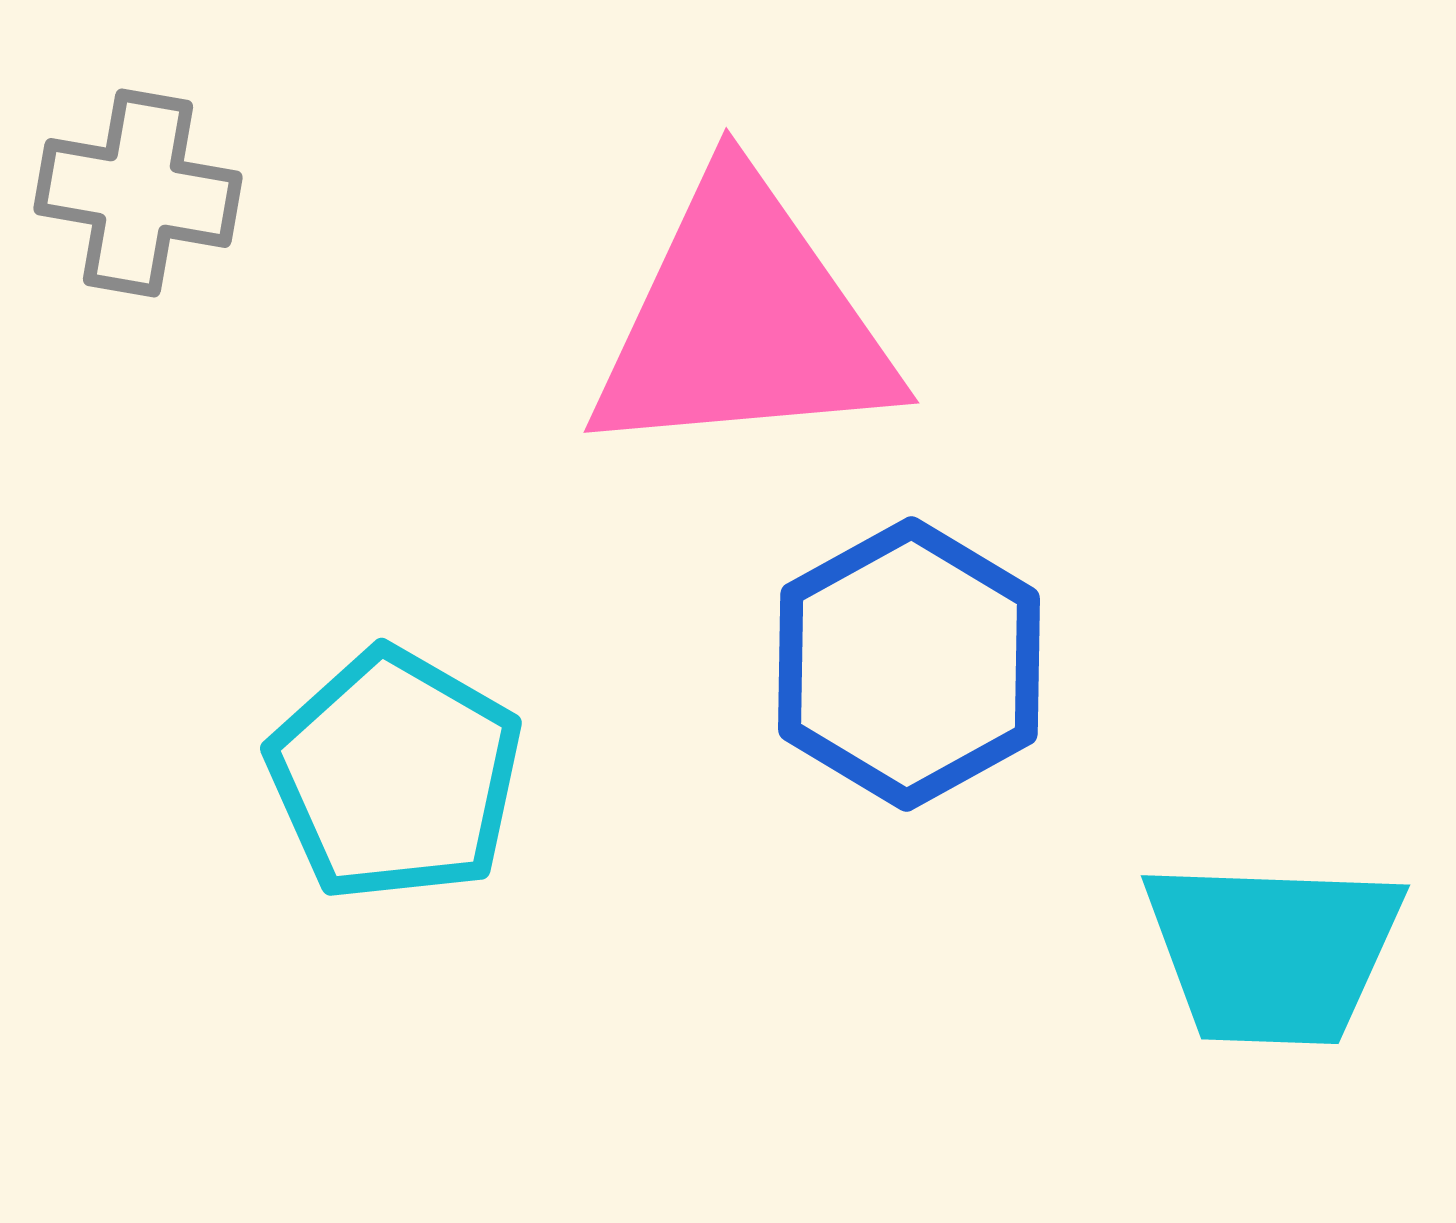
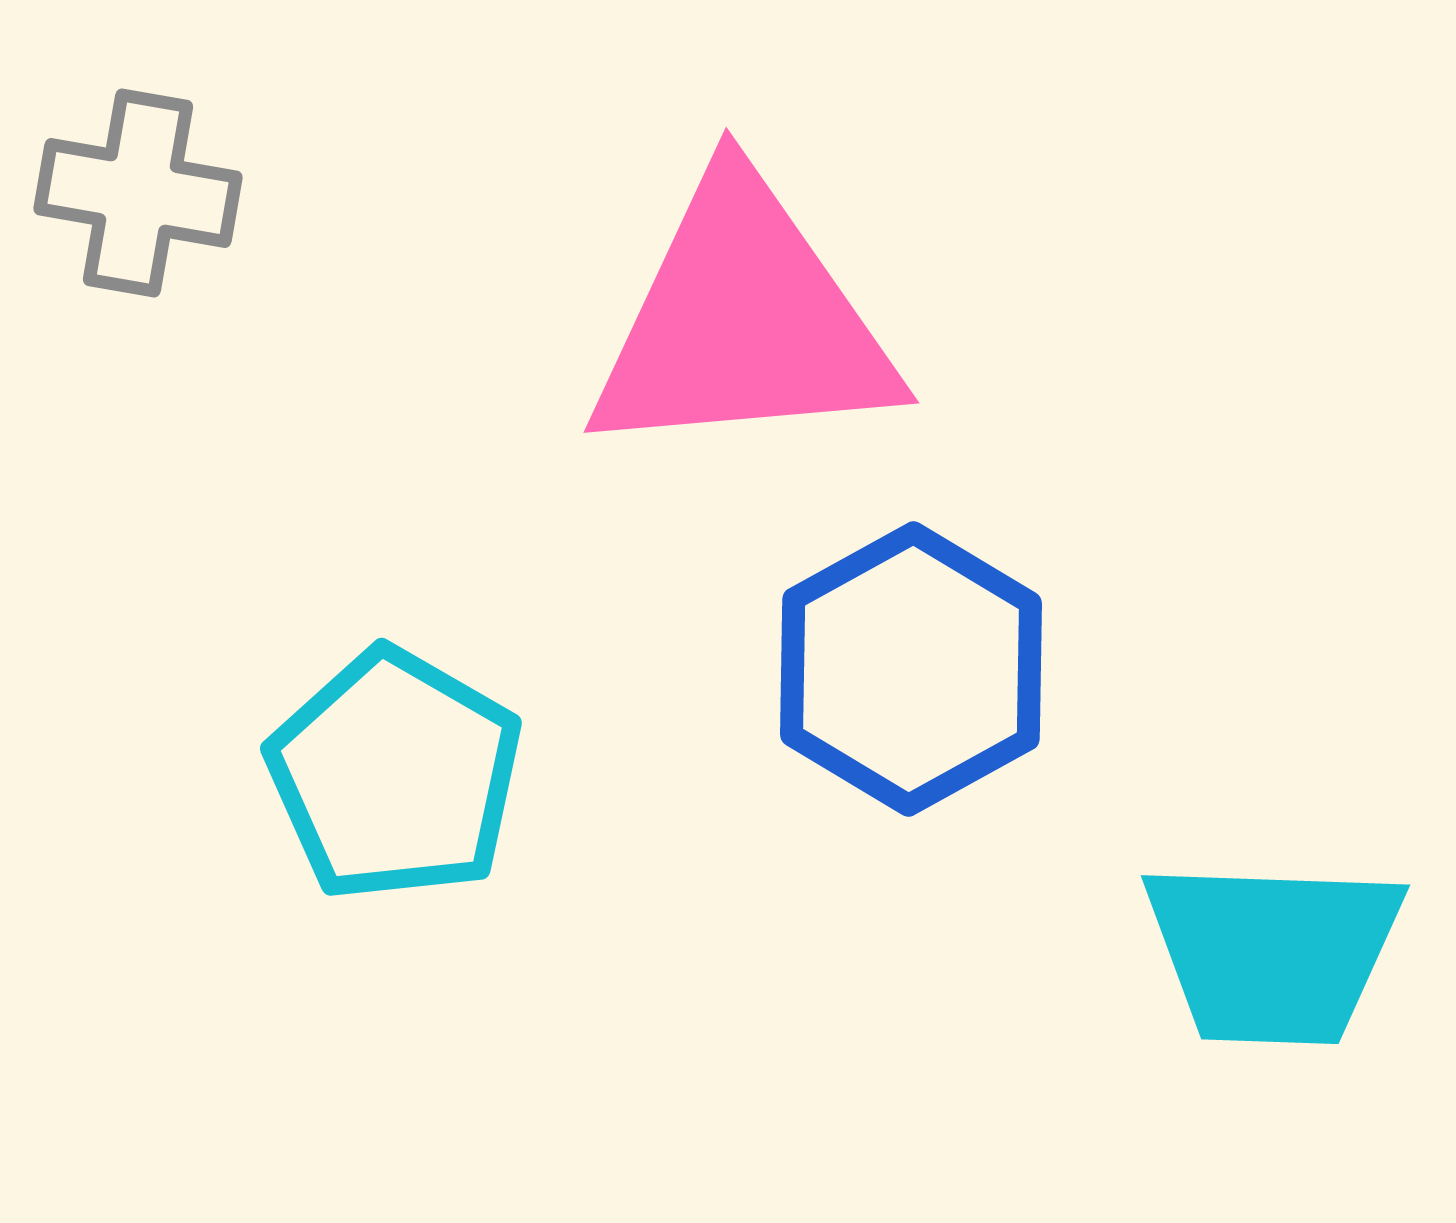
blue hexagon: moved 2 px right, 5 px down
